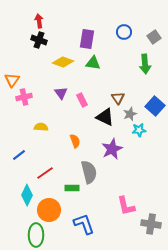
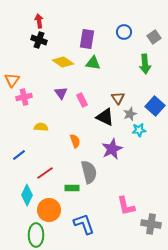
yellow diamond: rotated 15 degrees clockwise
